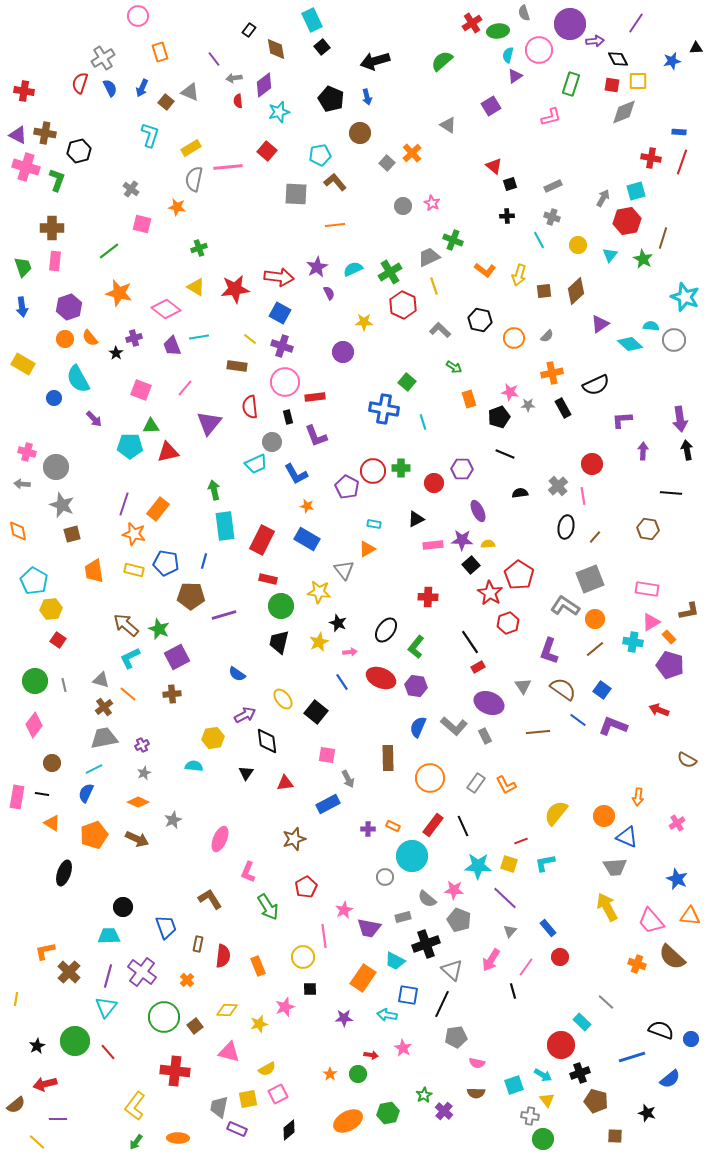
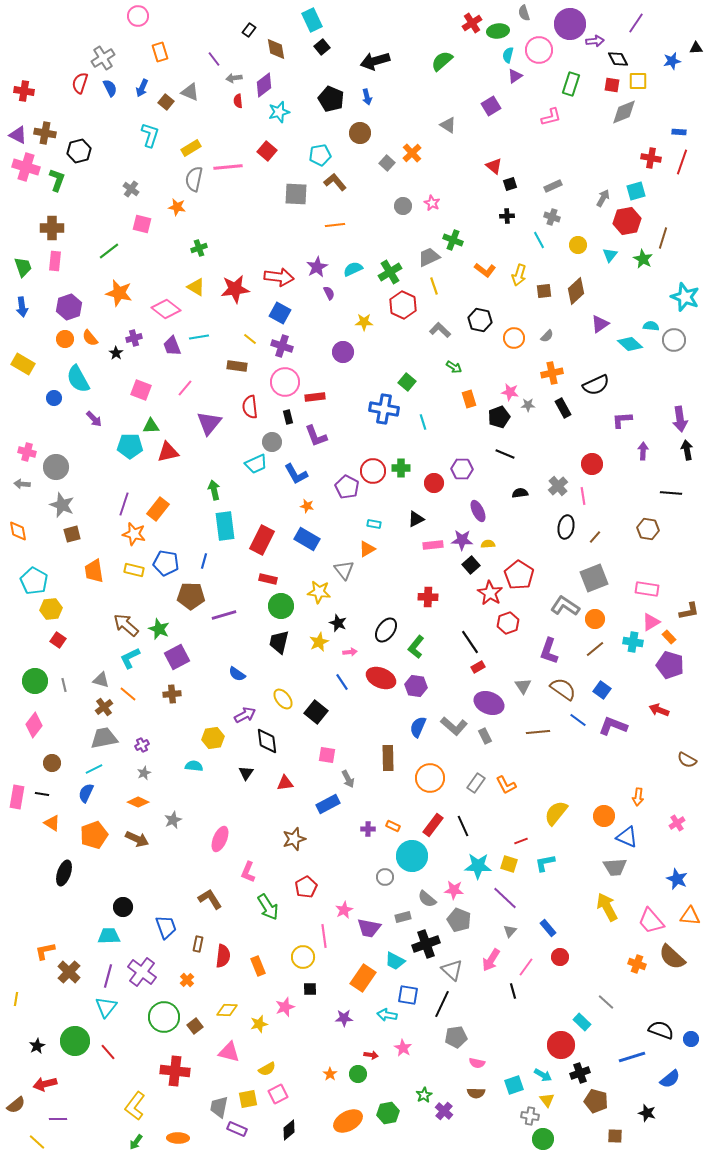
gray square at (590, 579): moved 4 px right, 1 px up
